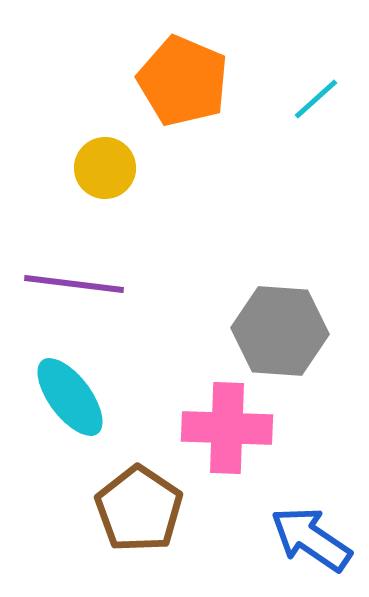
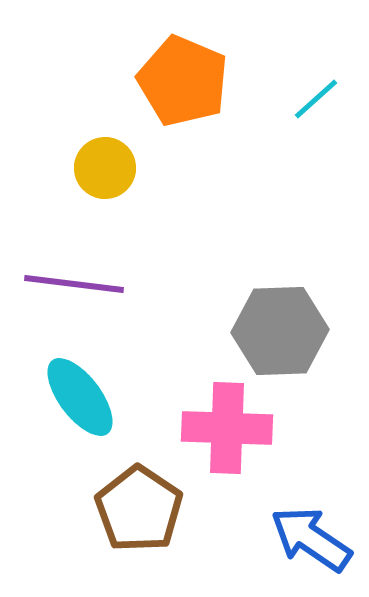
gray hexagon: rotated 6 degrees counterclockwise
cyan ellipse: moved 10 px right
